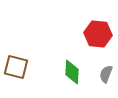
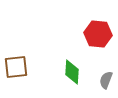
brown square: rotated 20 degrees counterclockwise
gray semicircle: moved 6 px down
